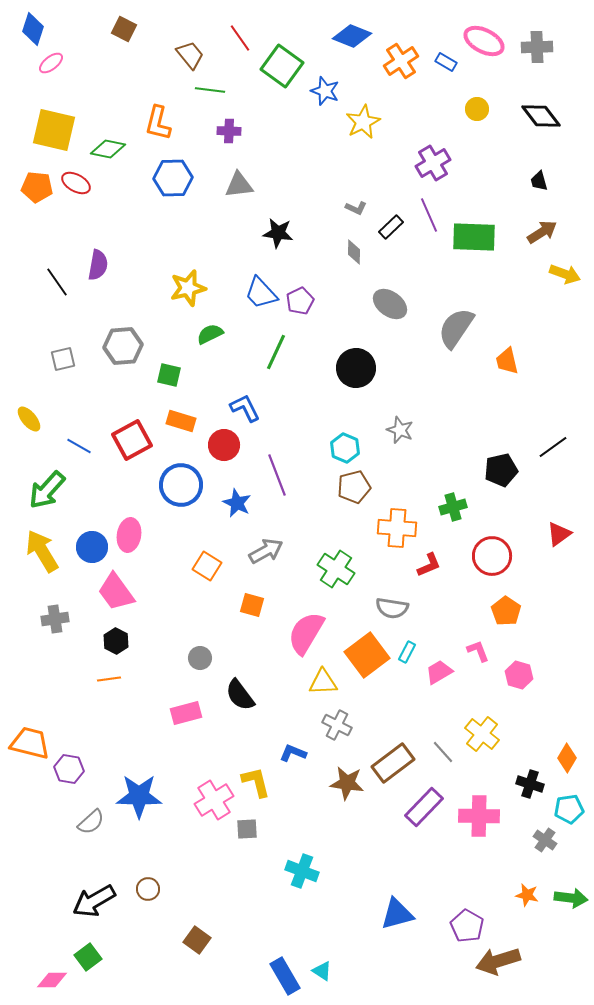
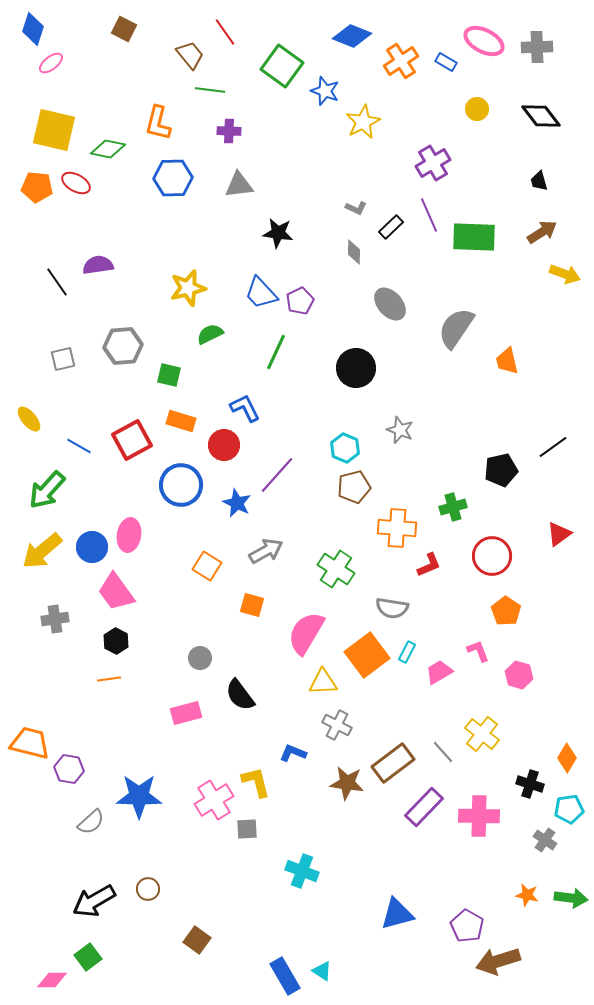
red line at (240, 38): moved 15 px left, 6 px up
purple semicircle at (98, 265): rotated 108 degrees counterclockwise
gray ellipse at (390, 304): rotated 12 degrees clockwise
purple line at (277, 475): rotated 63 degrees clockwise
yellow arrow at (42, 551): rotated 99 degrees counterclockwise
